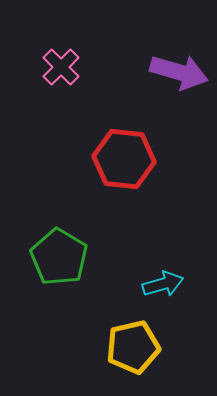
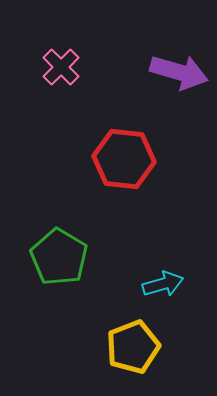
yellow pentagon: rotated 8 degrees counterclockwise
